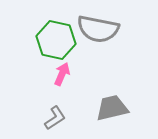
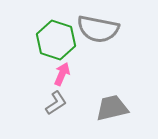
green hexagon: rotated 6 degrees clockwise
gray L-shape: moved 1 px right, 15 px up
